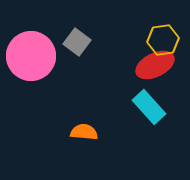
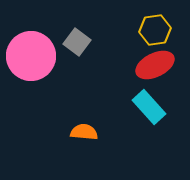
yellow hexagon: moved 8 px left, 10 px up
